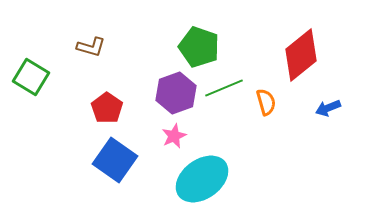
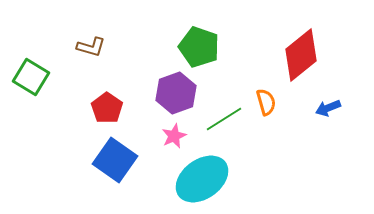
green line: moved 31 px down; rotated 9 degrees counterclockwise
